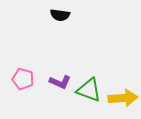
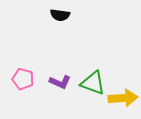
green triangle: moved 4 px right, 7 px up
